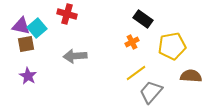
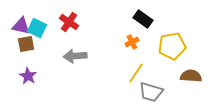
red cross: moved 2 px right, 8 px down; rotated 18 degrees clockwise
cyan square: rotated 24 degrees counterclockwise
yellow line: rotated 20 degrees counterclockwise
gray trapezoid: rotated 115 degrees counterclockwise
